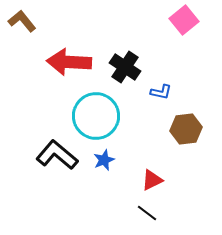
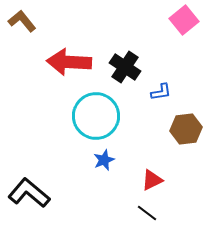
blue L-shape: rotated 20 degrees counterclockwise
black L-shape: moved 28 px left, 38 px down
